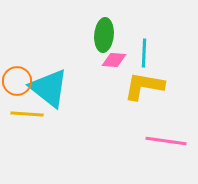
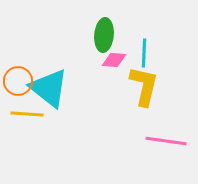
orange circle: moved 1 px right
yellow L-shape: rotated 93 degrees clockwise
